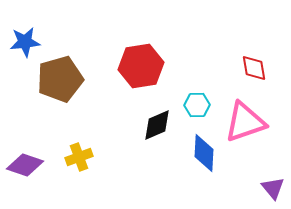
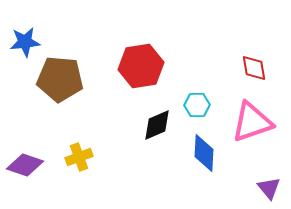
brown pentagon: rotated 21 degrees clockwise
pink triangle: moved 7 px right
purple triangle: moved 4 px left
